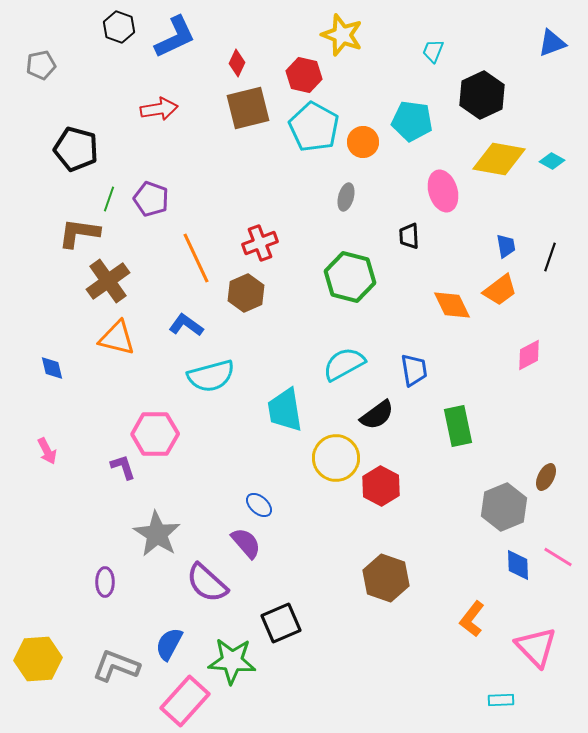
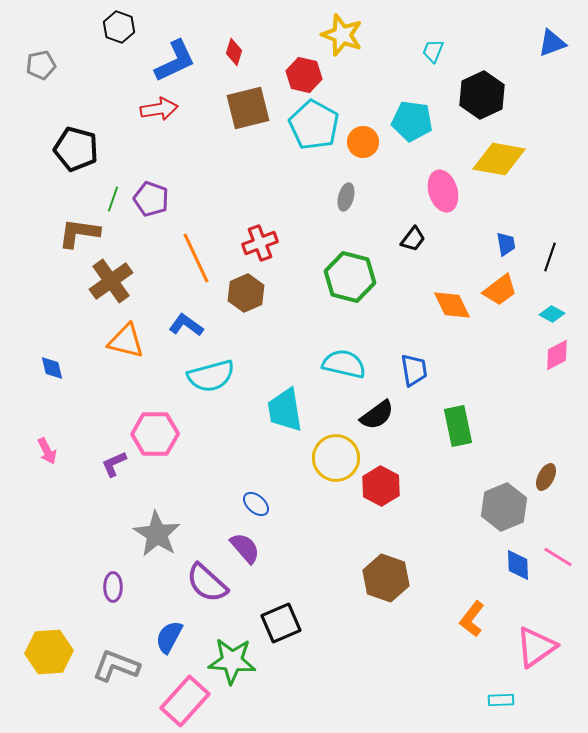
blue L-shape at (175, 37): moved 24 px down
red diamond at (237, 63): moved 3 px left, 11 px up; rotated 8 degrees counterclockwise
cyan pentagon at (314, 127): moved 2 px up
cyan diamond at (552, 161): moved 153 px down
green line at (109, 199): moved 4 px right
black trapezoid at (409, 236): moved 4 px right, 3 px down; rotated 140 degrees counterclockwise
blue trapezoid at (506, 246): moved 2 px up
brown cross at (108, 281): moved 3 px right
orange triangle at (117, 338): moved 9 px right, 3 px down
pink diamond at (529, 355): moved 28 px right
cyan semicircle at (344, 364): rotated 42 degrees clockwise
purple L-shape at (123, 467): moved 9 px left, 3 px up; rotated 96 degrees counterclockwise
blue ellipse at (259, 505): moved 3 px left, 1 px up
purple semicircle at (246, 543): moved 1 px left, 5 px down
purple ellipse at (105, 582): moved 8 px right, 5 px down
blue semicircle at (169, 644): moved 7 px up
pink triangle at (536, 647): rotated 39 degrees clockwise
yellow hexagon at (38, 659): moved 11 px right, 7 px up
